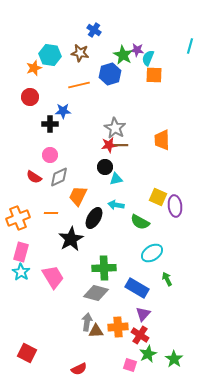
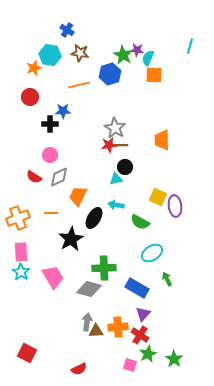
blue cross at (94, 30): moved 27 px left
black circle at (105, 167): moved 20 px right
pink rectangle at (21, 252): rotated 18 degrees counterclockwise
gray diamond at (96, 293): moved 7 px left, 4 px up
